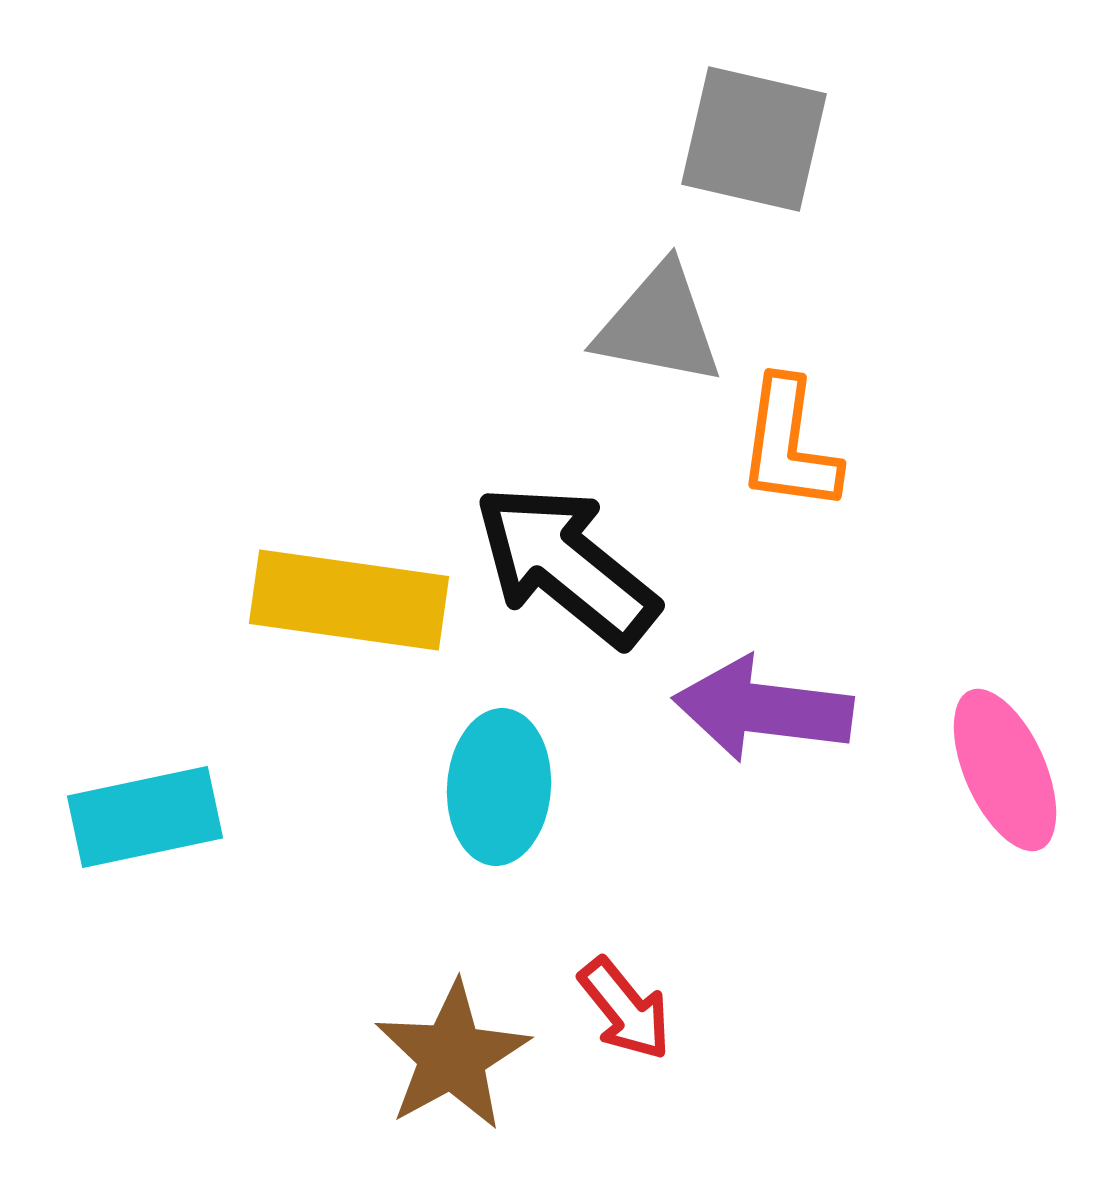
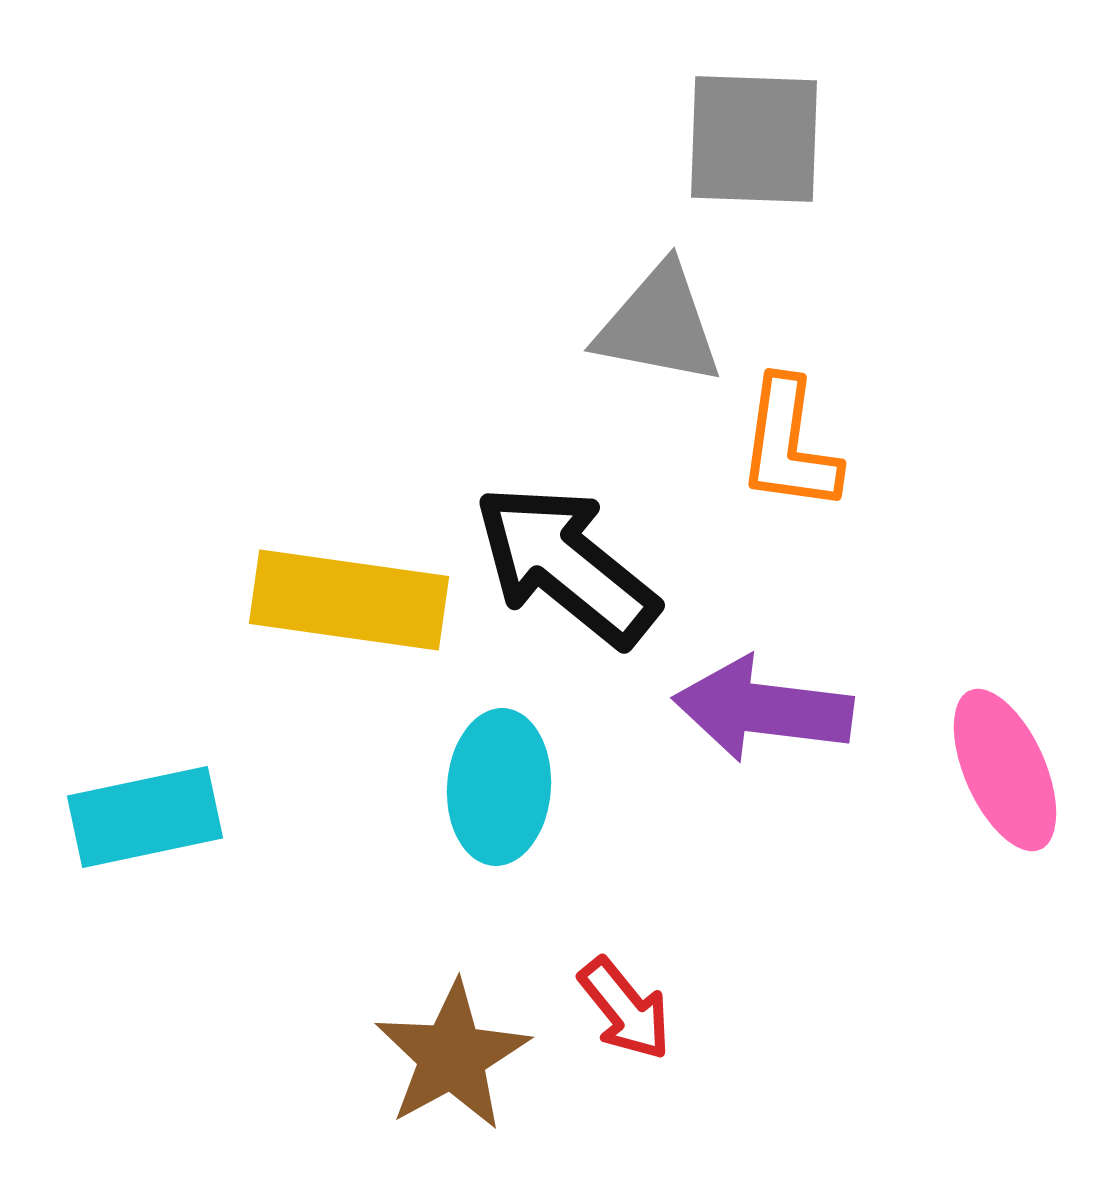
gray square: rotated 11 degrees counterclockwise
